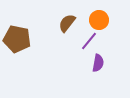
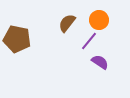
purple semicircle: moved 2 px right, 1 px up; rotated 66 degrees counterclockwise
